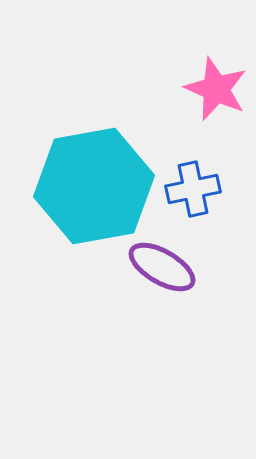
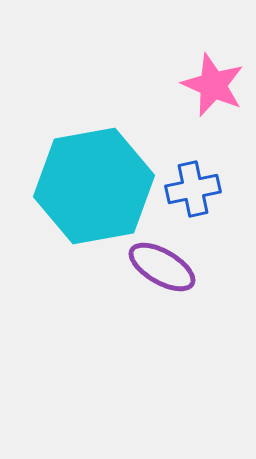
pink star: moved 3 px left, 4 px up
